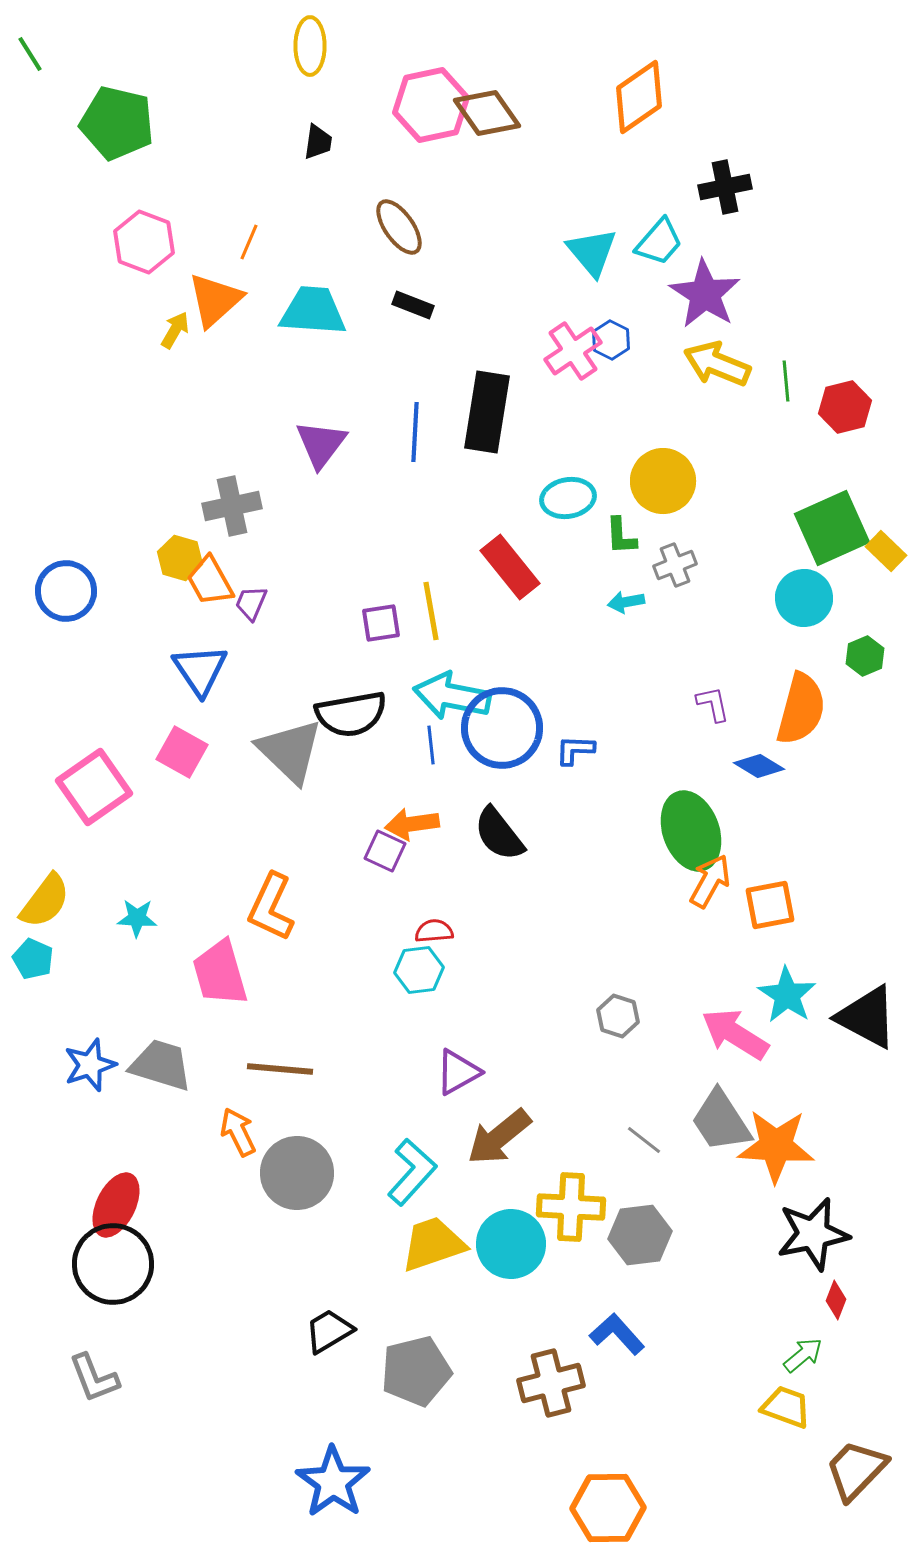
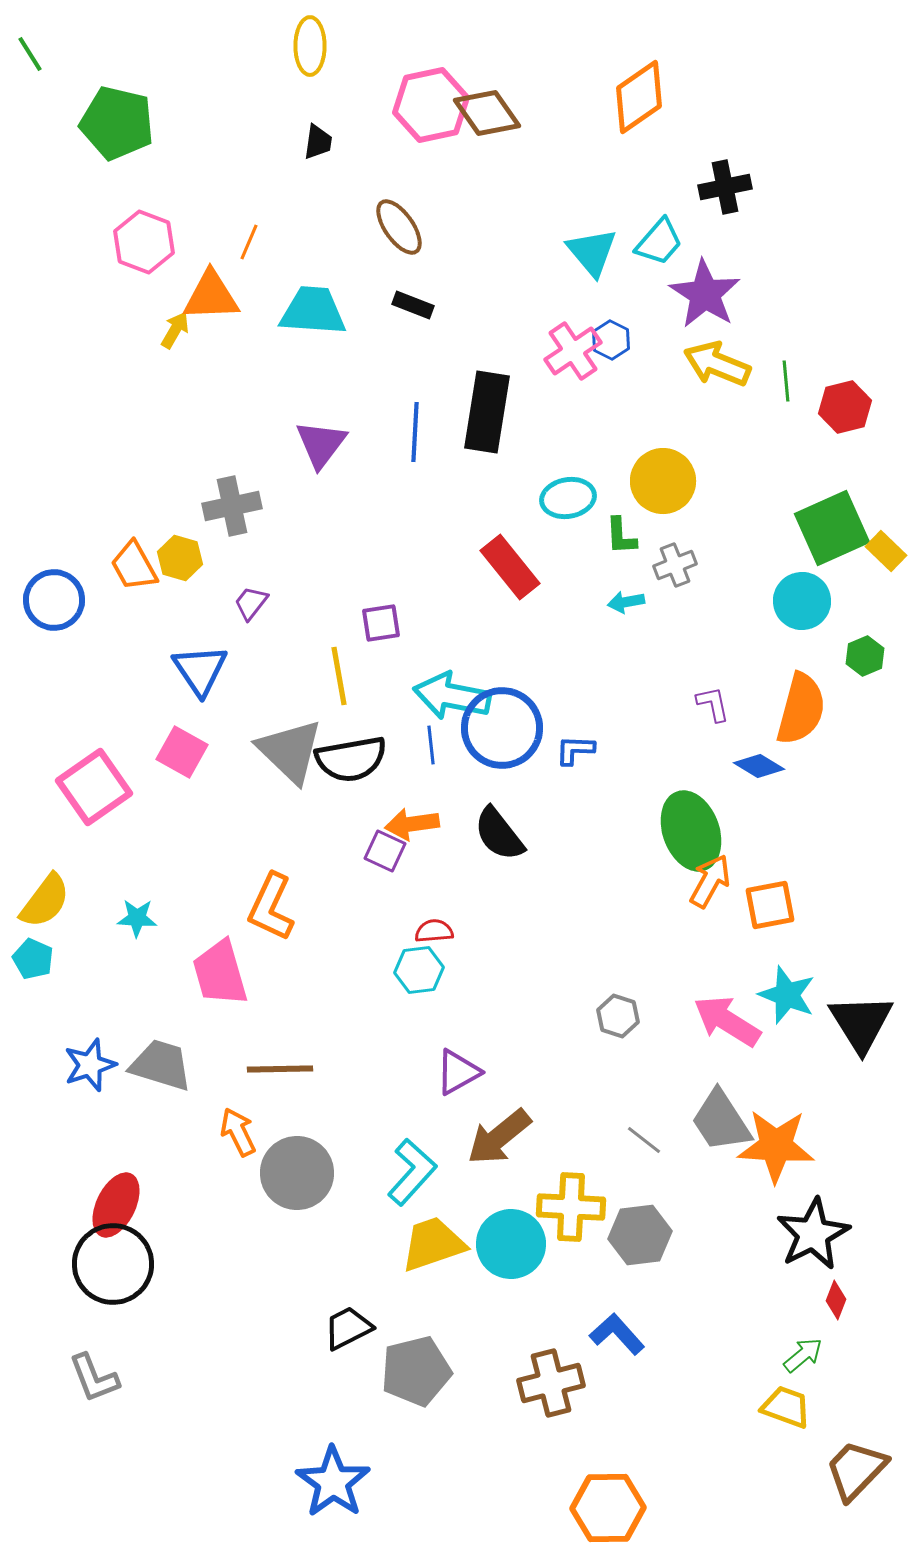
orange triangle at (215, 300): moved 4 px left, 4 px up; rotated 40 degrees clockwise
orange trapezoid at (210, 581): moved 76 px left, 15 px up
blue circle at (66, 591): moved 12 px left, 9 px down
cyan circle at (804, 598): moved 2 px left, 3 px down
purple trapezoid at (251, 603): rotated 15 degrees clockwise
yellow line at (431, 611): moved 92 px left, 65 px down
black semicircle at (351, 714): moved 45 px down
cyan star at (787, 995): rotated 12 degrees counterclockwise
black triangle at (867, 1017): moved 6 px left, 6 px down; rotated 30 degrees clockwise
pink arrow at (735, 1034): moved 8 px left, 13 px up
brown line at (280, 1069): rotated 6 degrees counterclockwise
black star at (813, 1234): rotated 16 degrees counterclockwise
black trapezoid at (329, 1331): moved 19 px right, 3 px up; rotated 4 degrees clockwise
